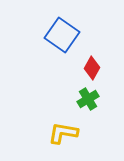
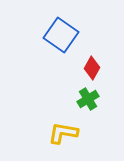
blue square: moved 1 px left
